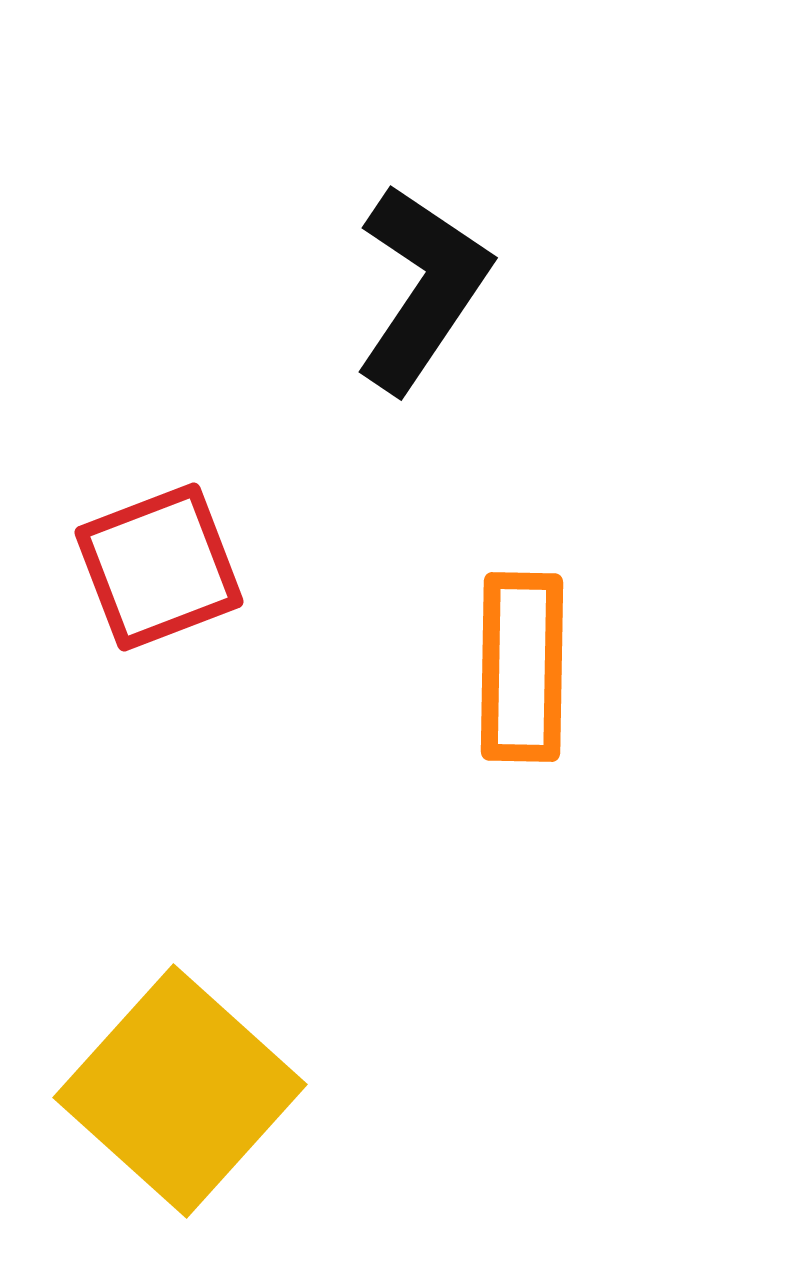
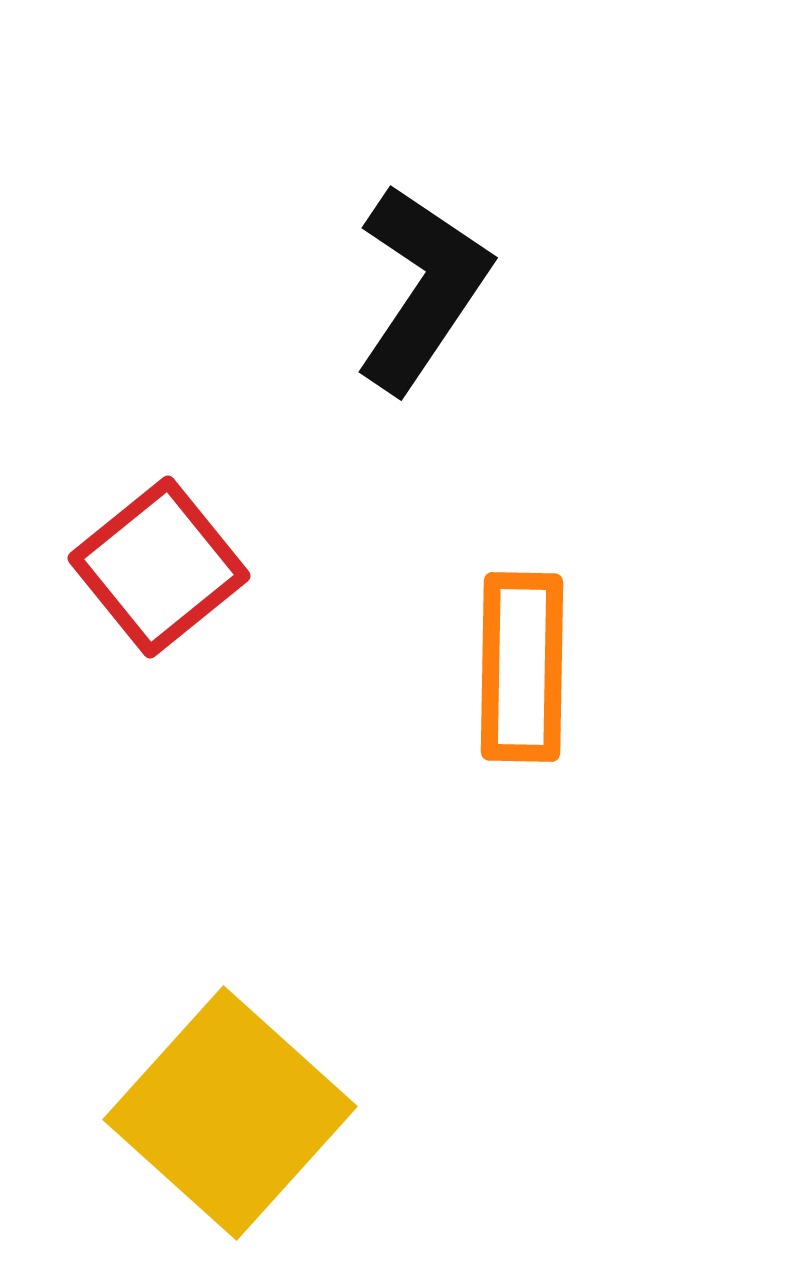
red square: rotated 18 degrees counterclockwise
yellow square: moved 50 px right, 22 px down
